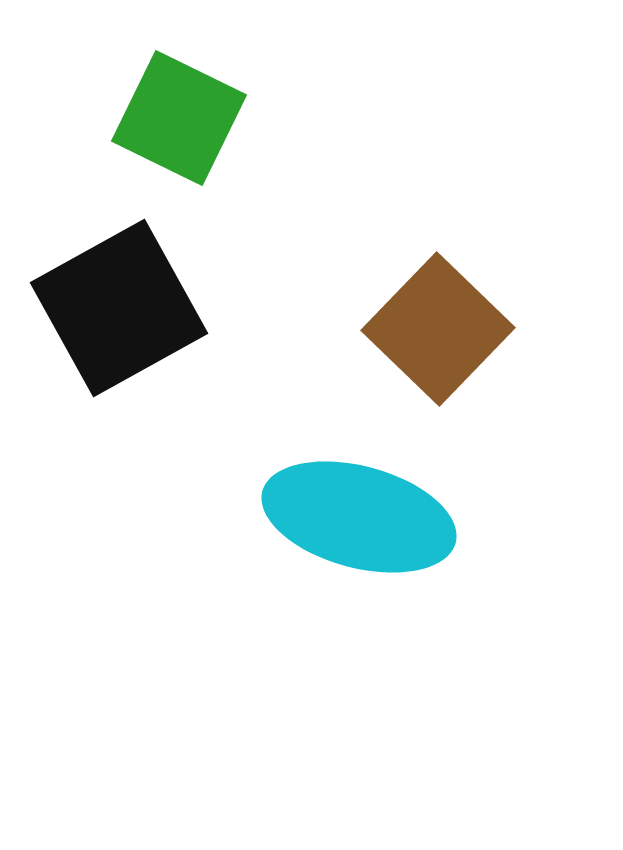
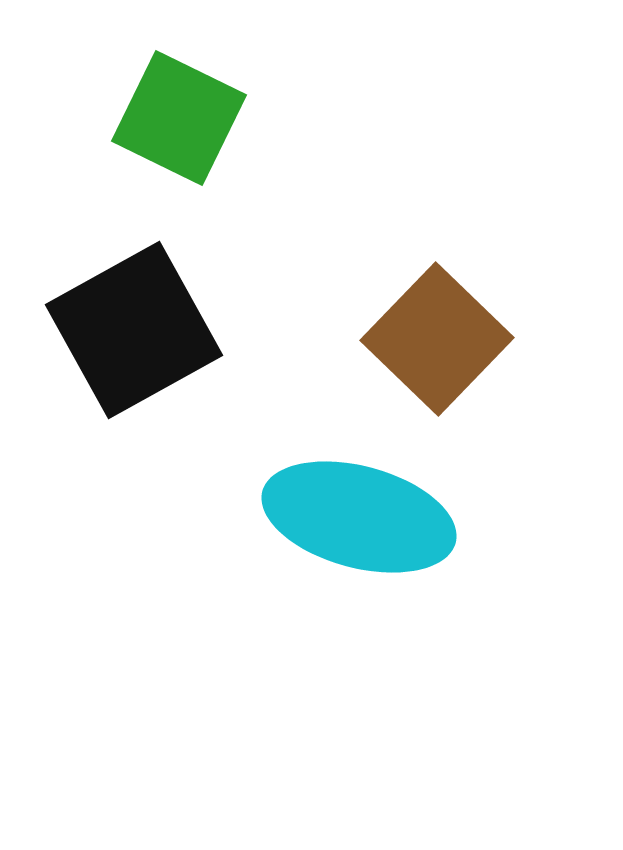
black square: moved 15 px right, 22 px down
brown square: moved 1 px left, 10 px down
